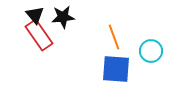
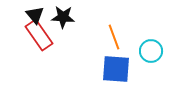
black star: rotated 10 degrees clockwise
